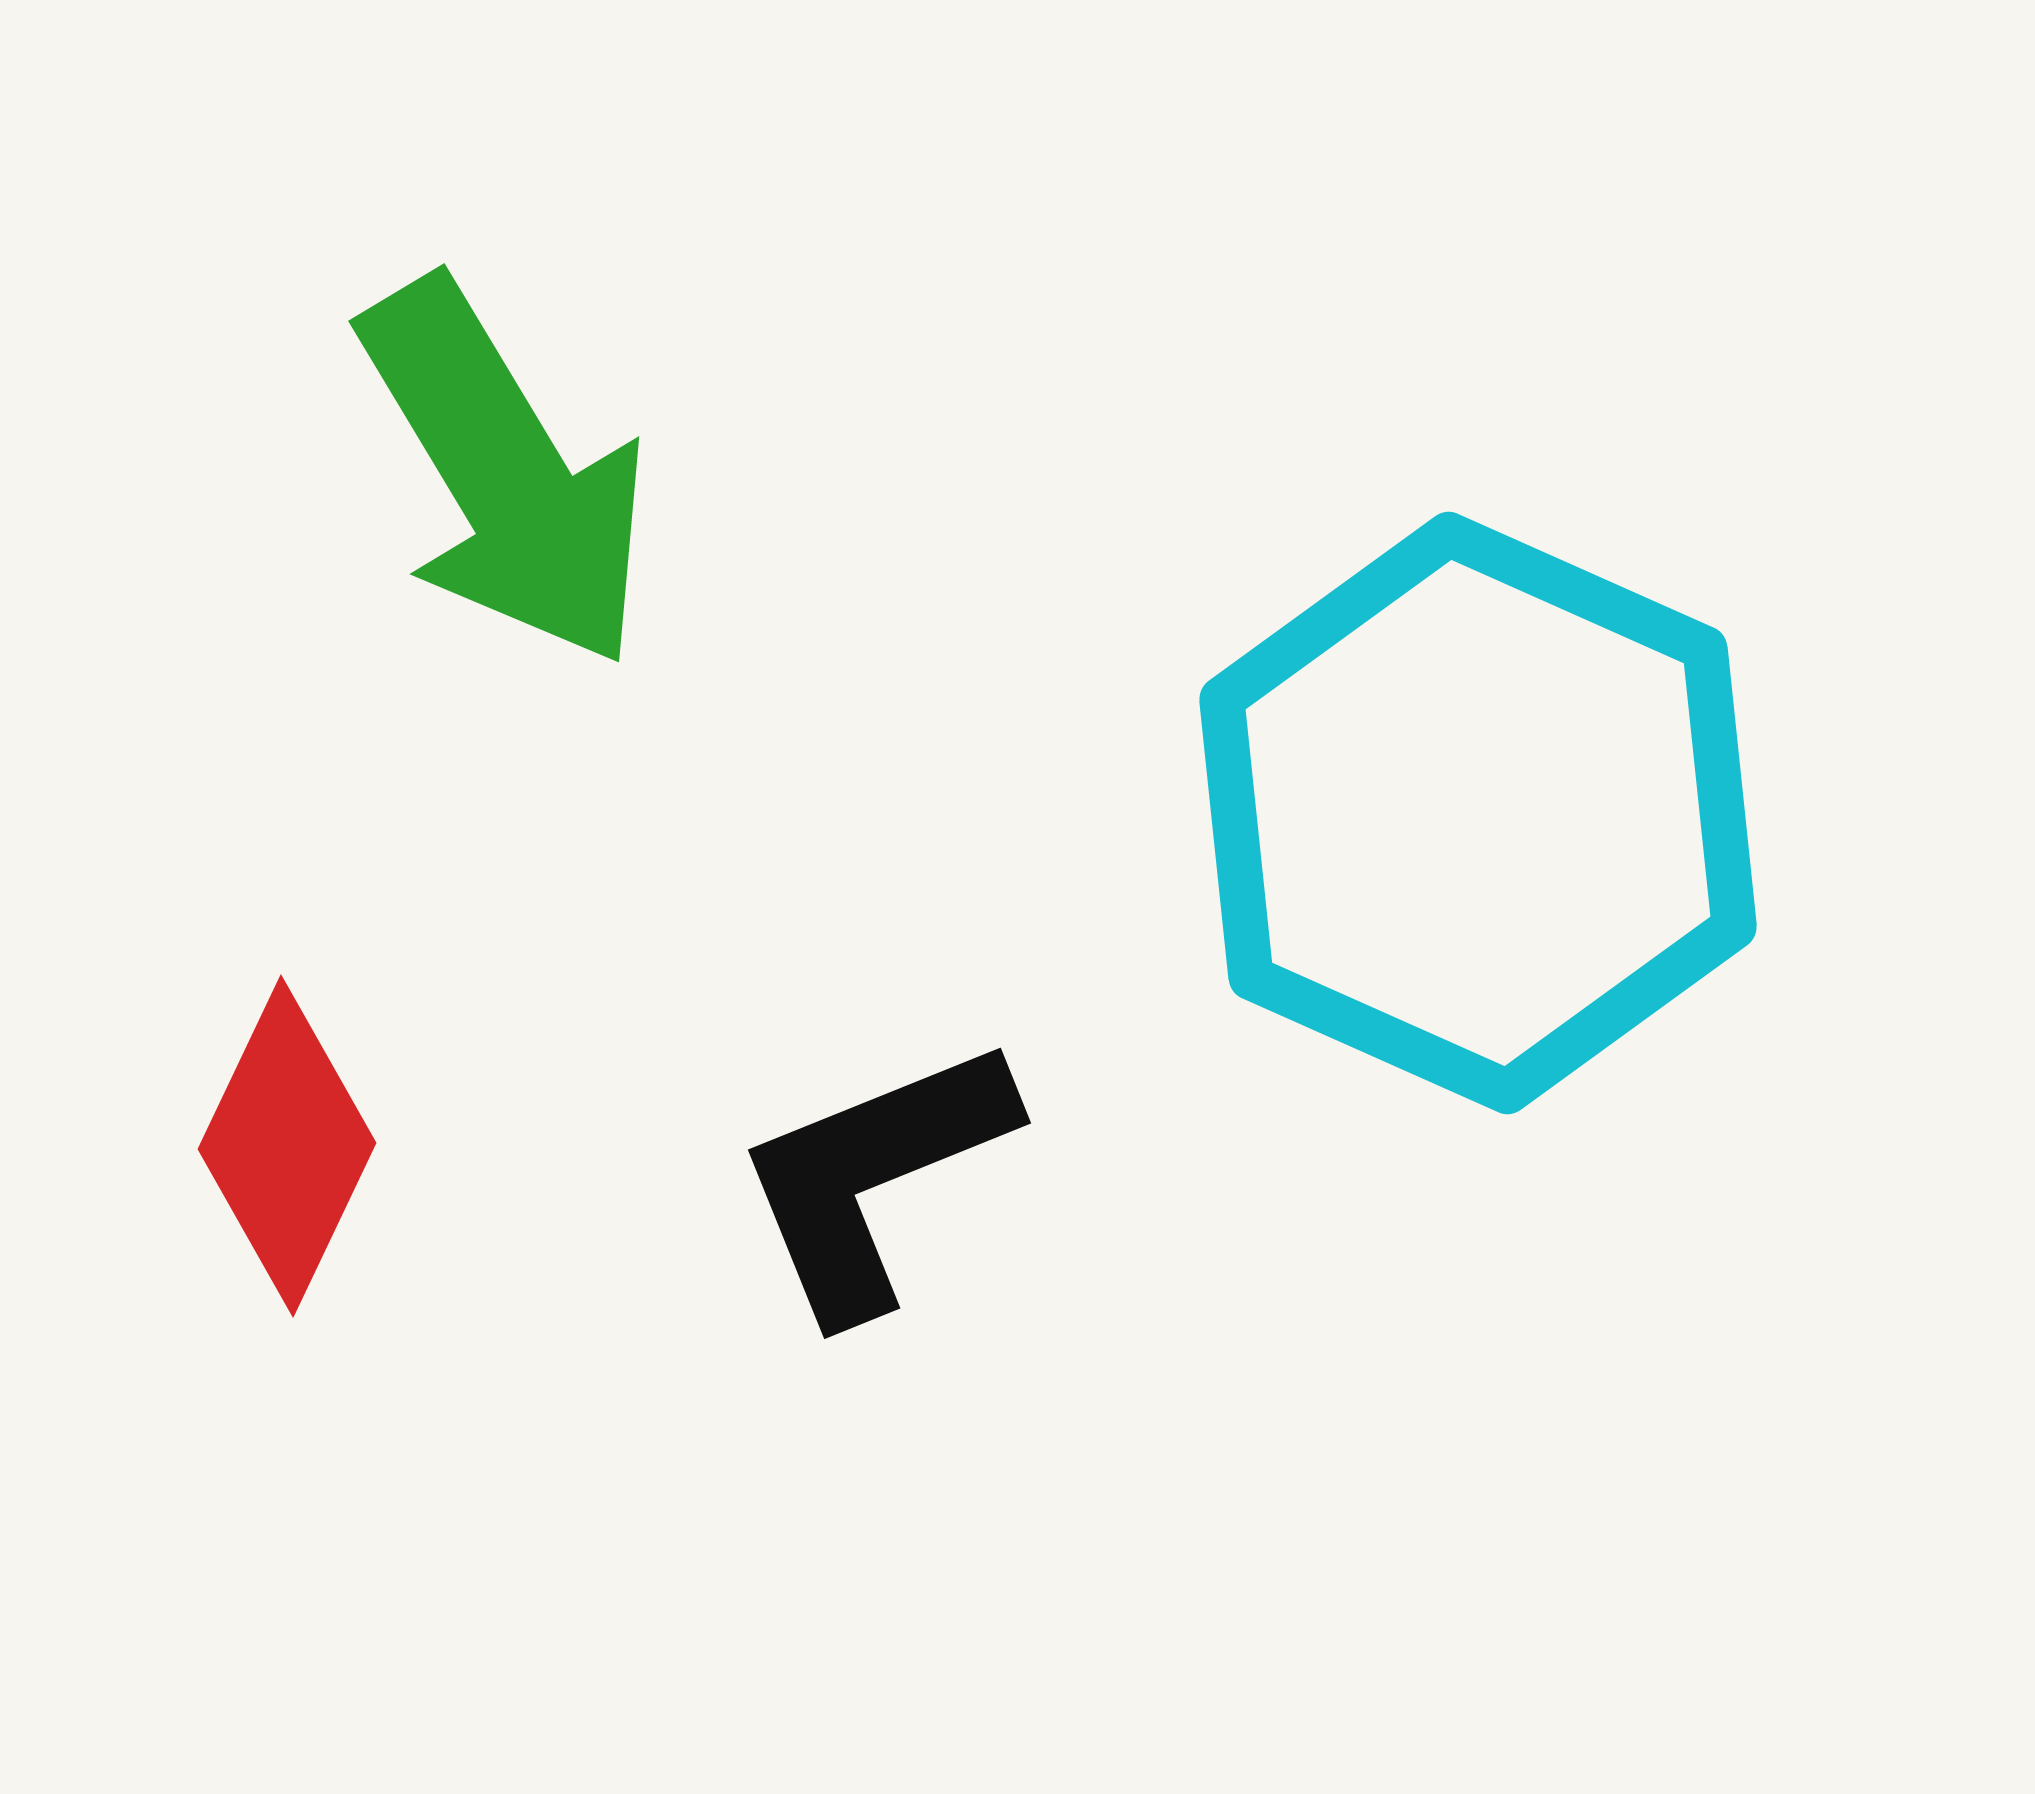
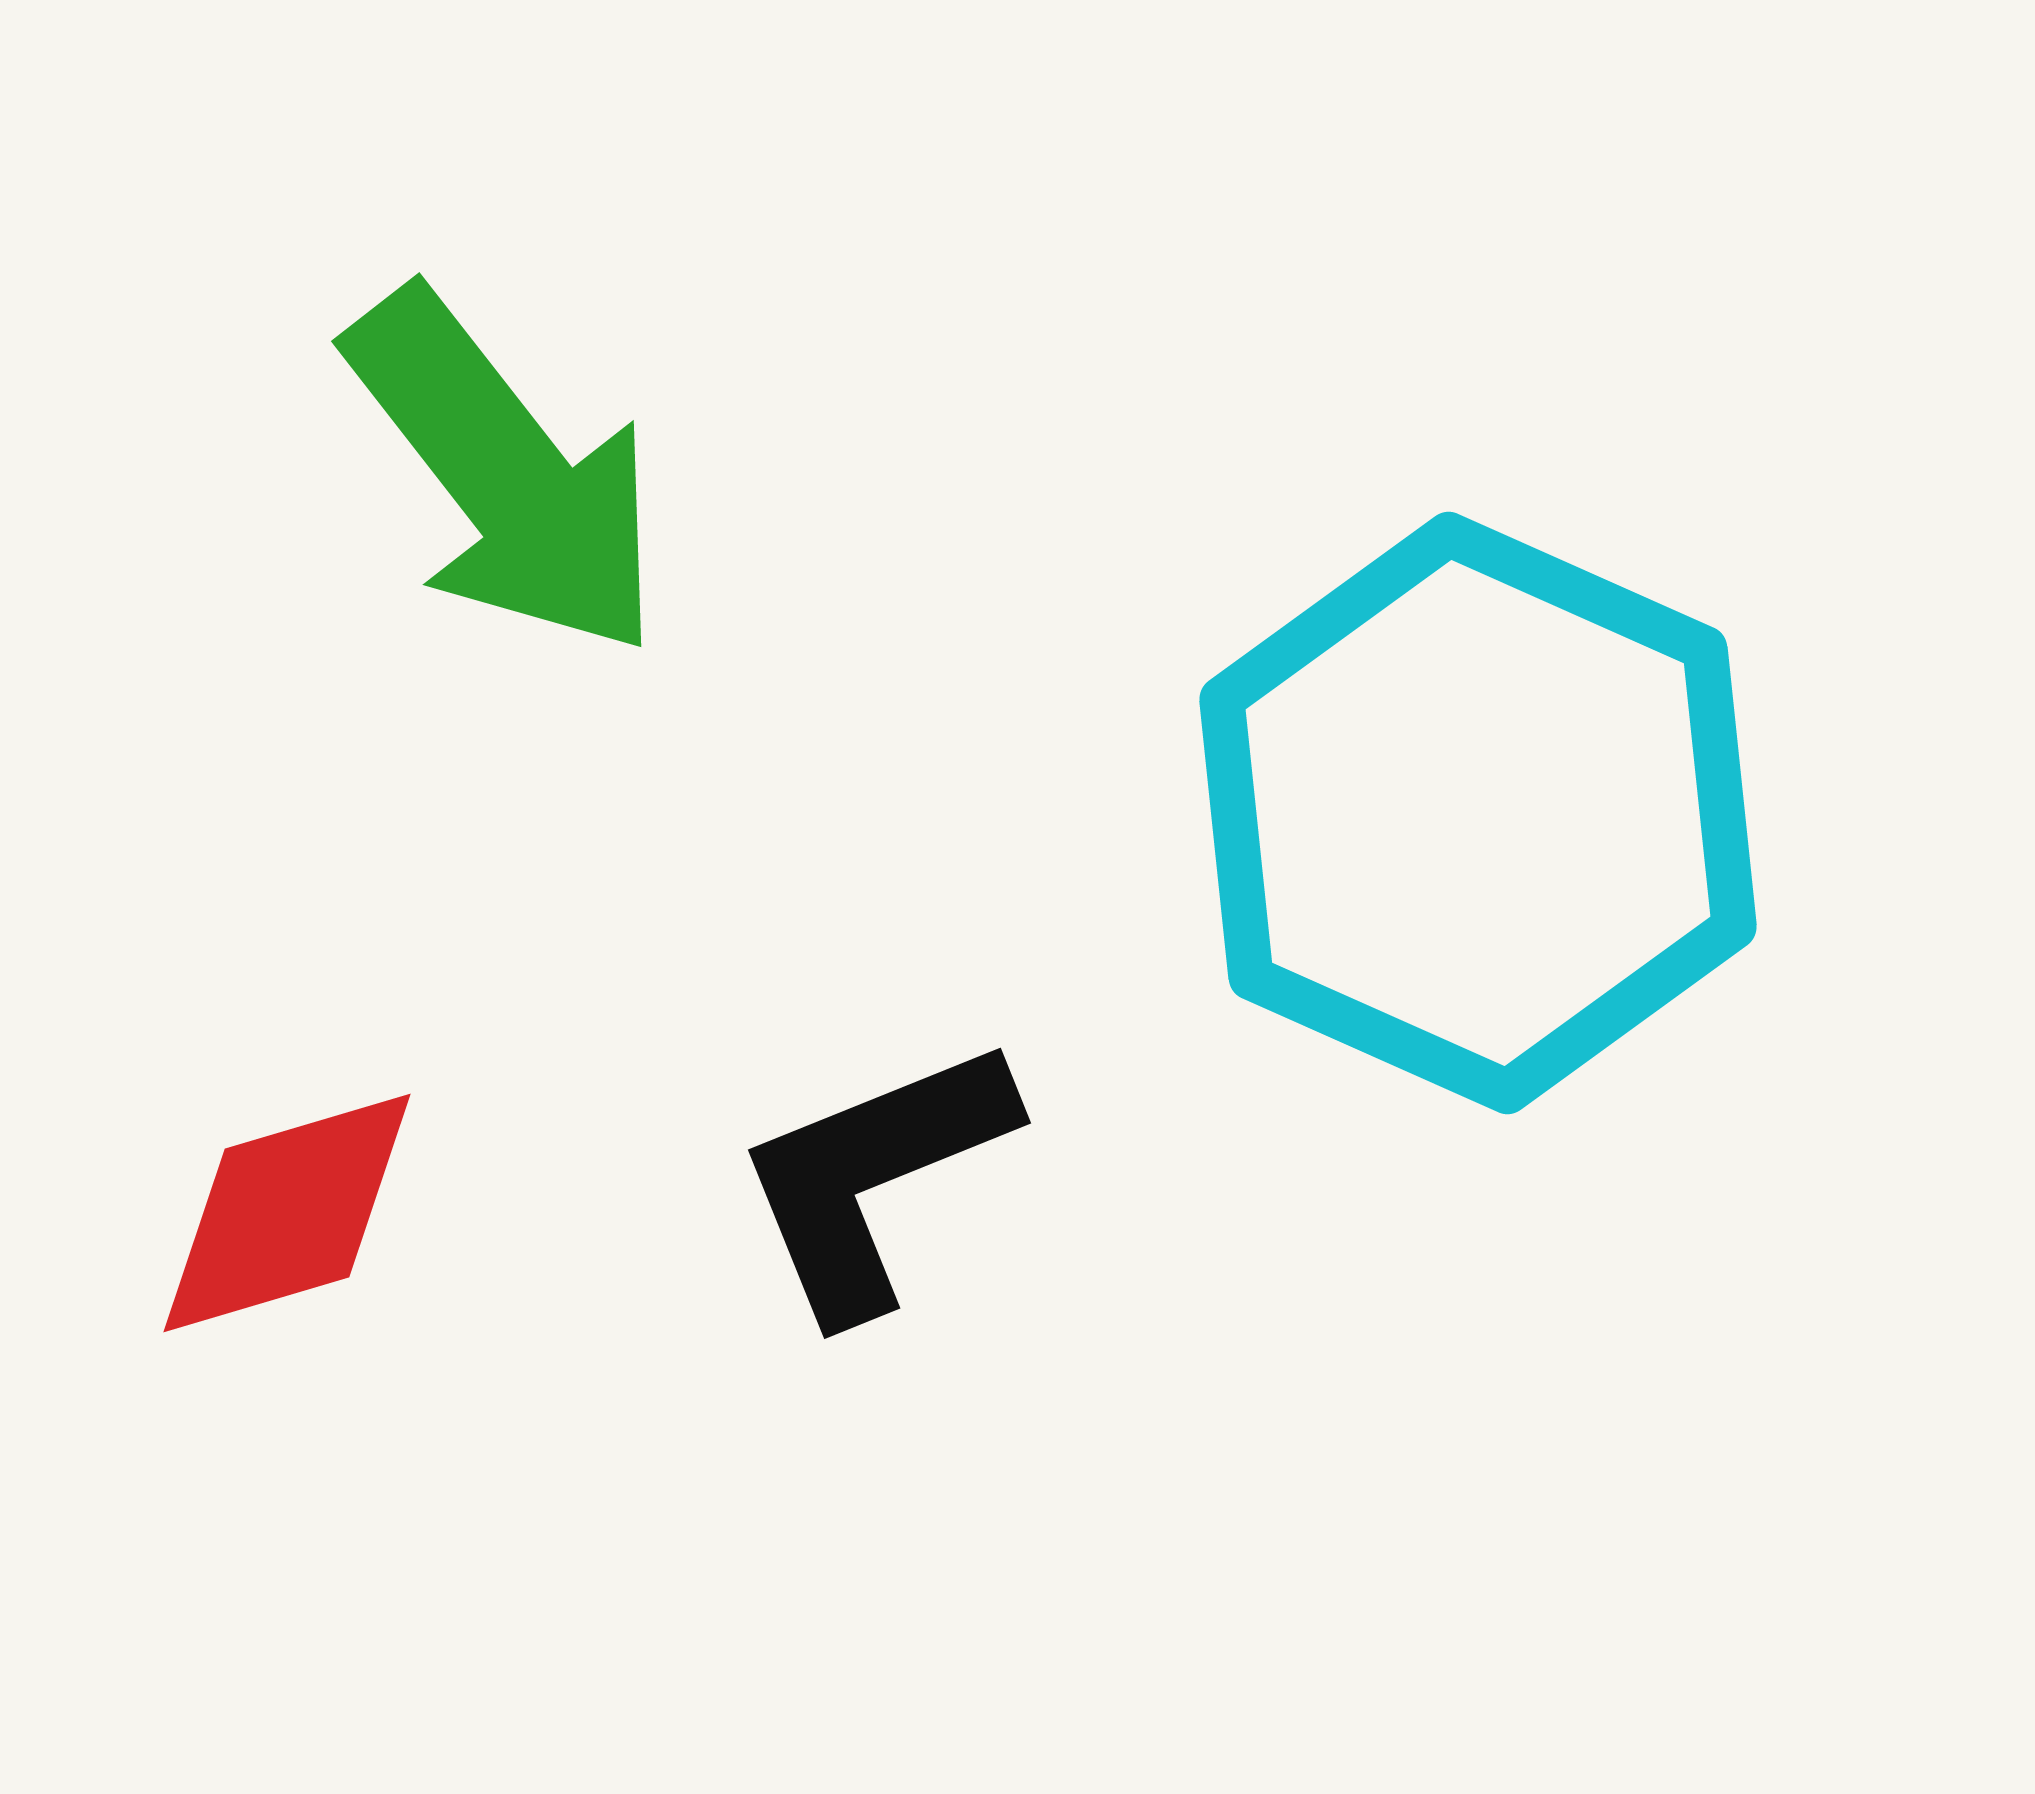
green arrow: rotated 7 degrees counterclockwise
red diamond: moved 67 px down; rotated 48 degrees clockwise
